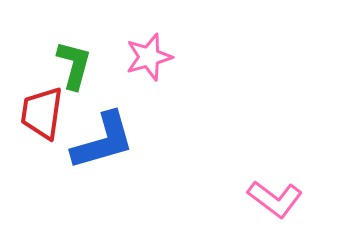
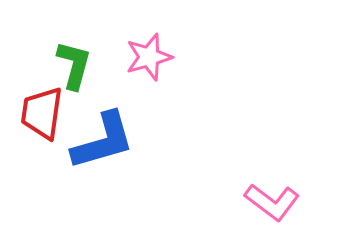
pink L-shape: moved 3 px left, 3 px down
